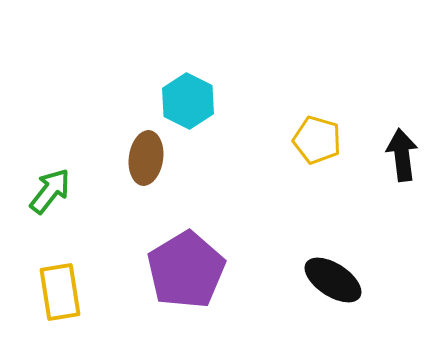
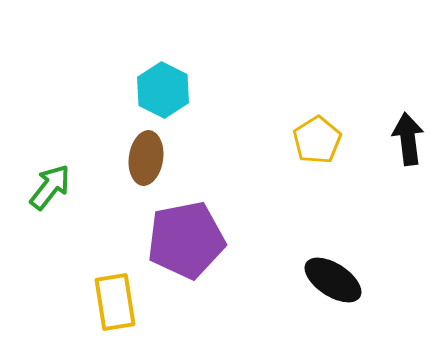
cyan hexagon: moved 25 px left, 11 px up
yellow pentagon: rotated 24 degrees clockwise
black arrow: moved 6 px right, 16 px up
green arrow: moved 4 px up
purple pentagon: moved 30 px up; rotated 20 degrees clockwise
yellow rectangle: moved 55 px right, 10 px down
